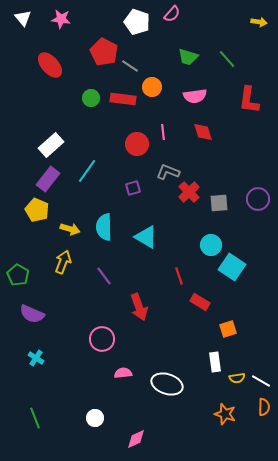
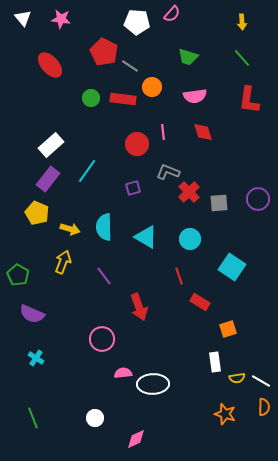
white pentagon at (137, 22): rotated 15 degrees counterclockwise
yellow arrow at (259, 22): moved 17 px left; rotated 77 degrees clockwise
green line at (227, 59): moved 15 px right, 1 px up
yellow pentagon at (37, 210): moved 3 px down
cyan circle at (211, 245): moved 21 px left, 6 px up
white ellipse at (167, 384): moved 14 px left; rotated 20 degrees counterclockwise
green line at (35, 418): moved 2 px left
